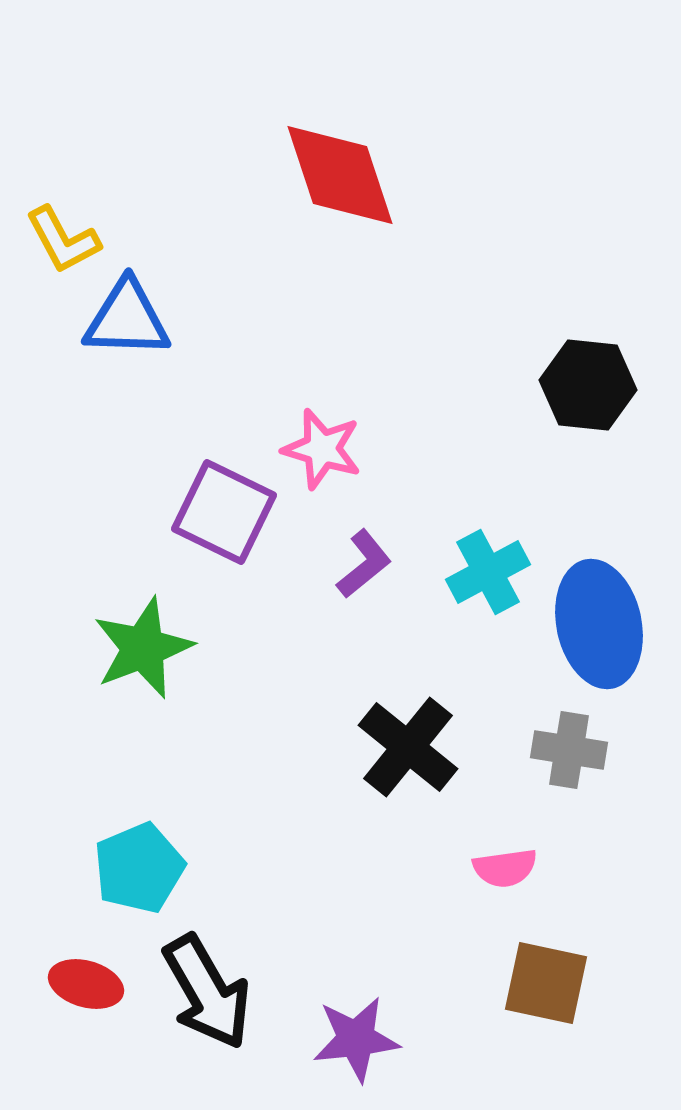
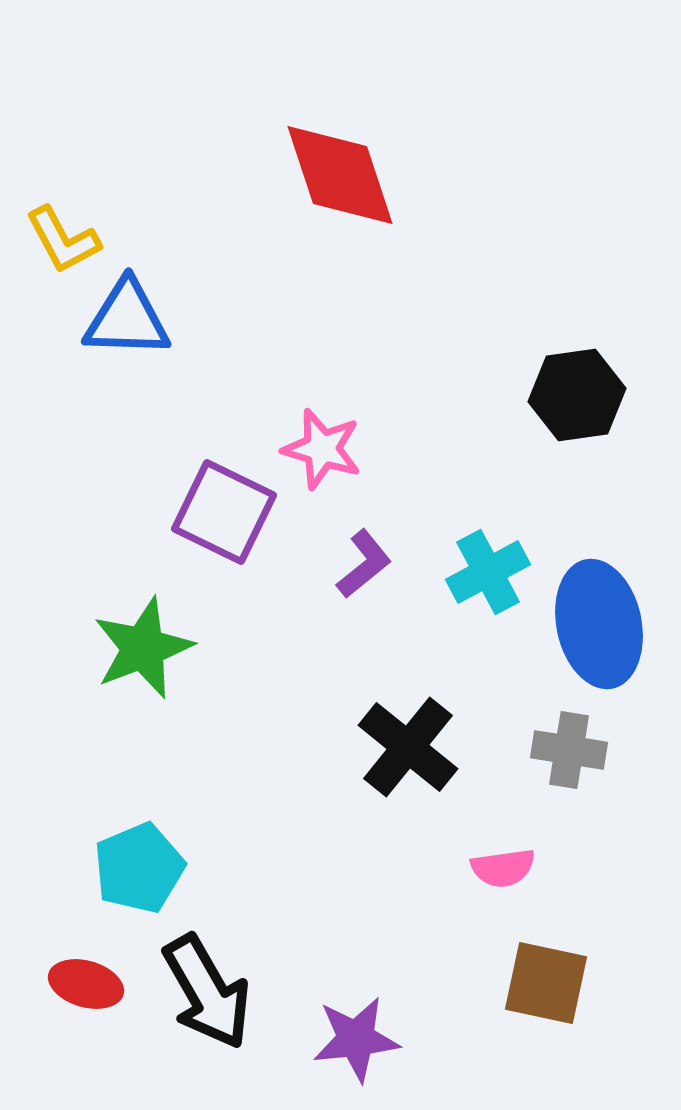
black hexagon: moved 11 px left, 10 px down; rotated 14 degrees counterclockwise
pink semicircle: moved 2 px left
